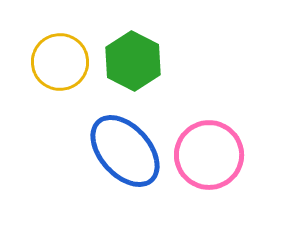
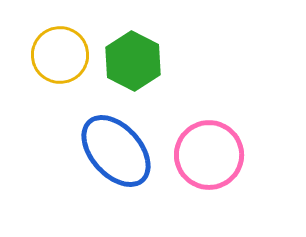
yellow circle: moved 7 px up
blue ellipse: moved 9 px left
